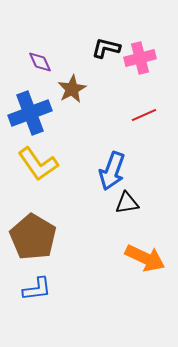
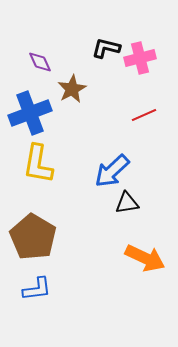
yellow L-shape: rotated 45 degrees clockwise
blue arrow: rotated 27 degrees clockwise
